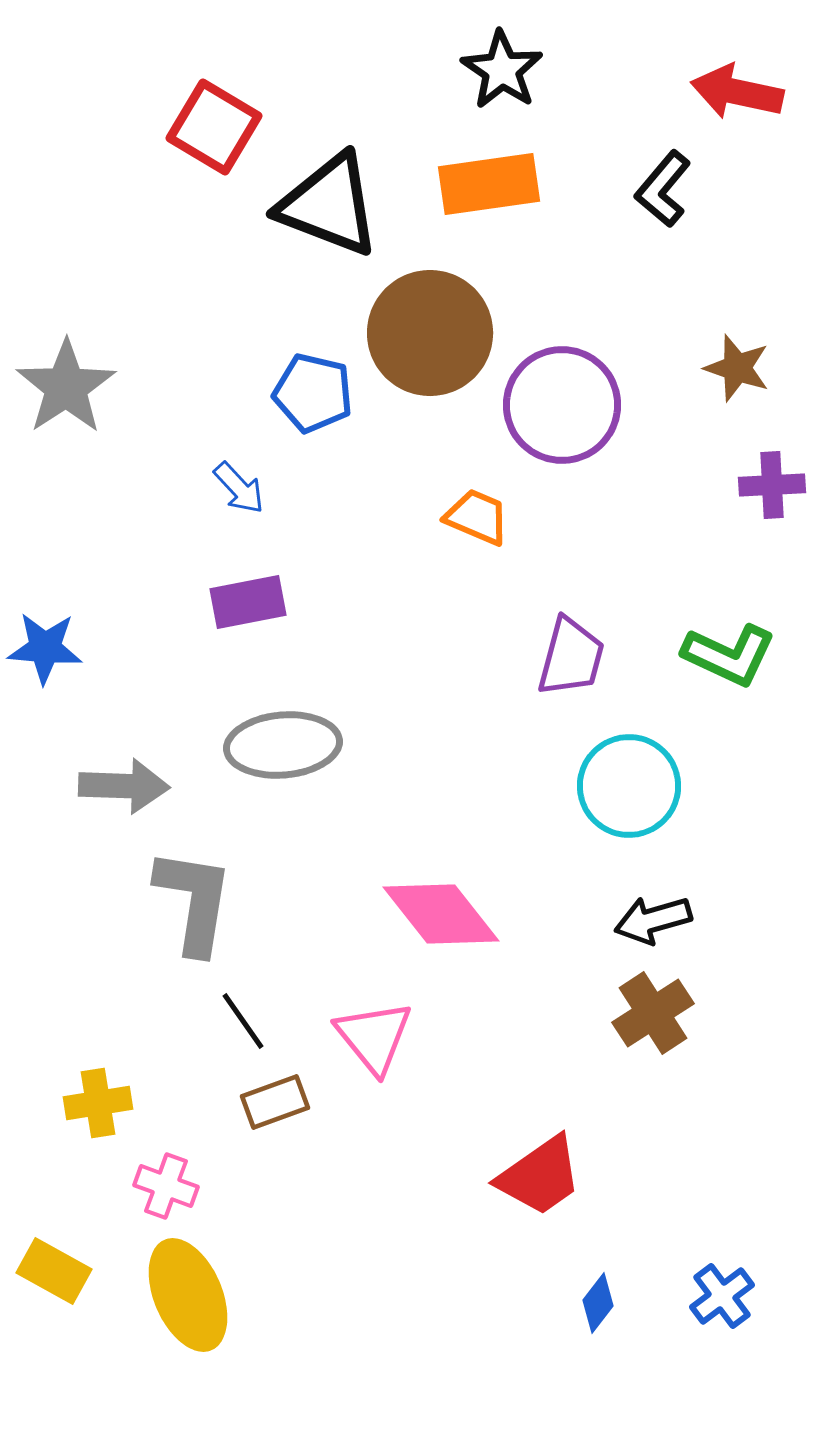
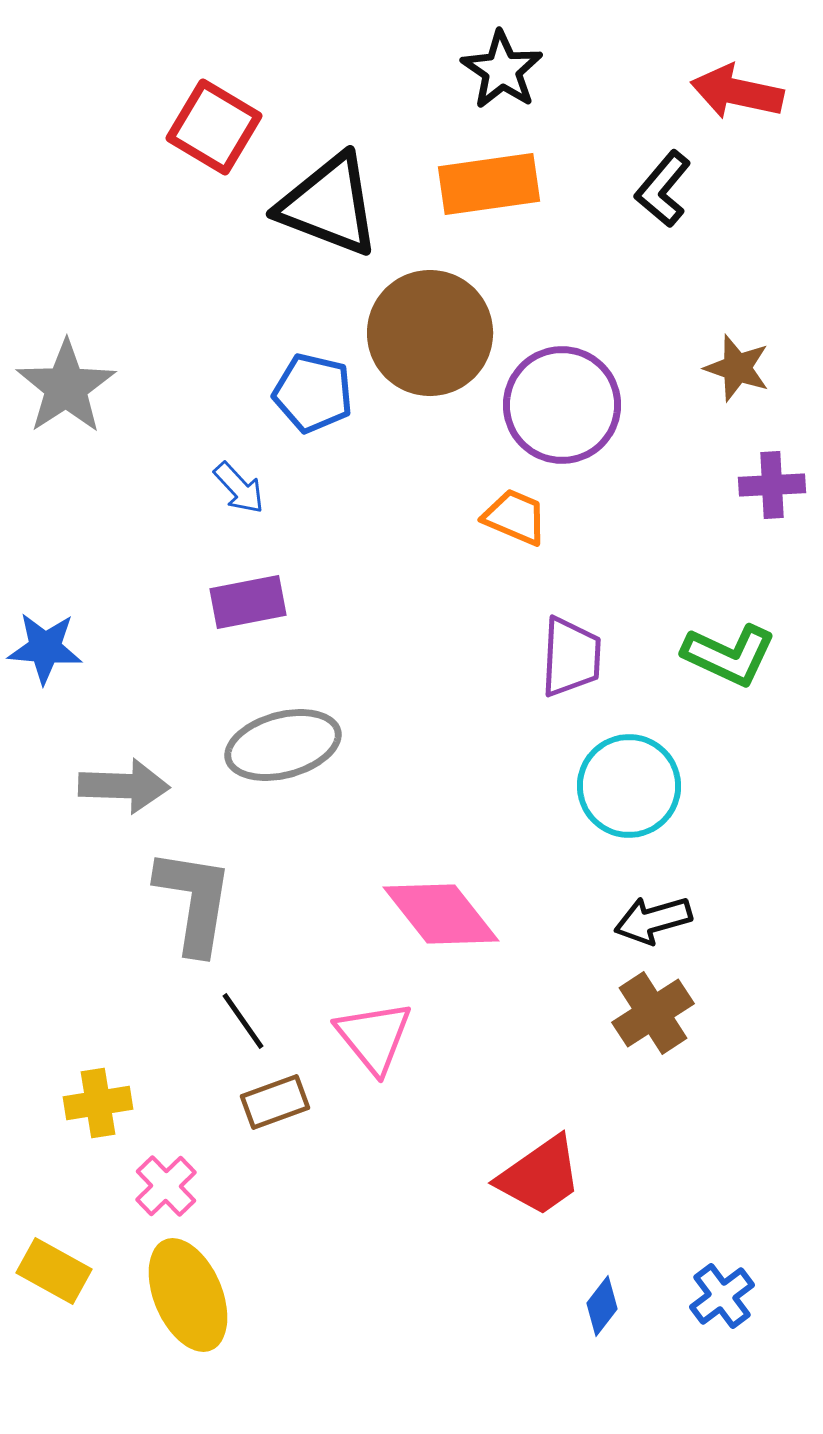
orange trapezoid: moved 38 px right
purple trapezoid: rotated 12 degrees counterclockwise
gray ellipse: rotated 10 degrees counterclockwise
pink cross: rotated 26 degrees clockwise
blue diamond: moved 4 px right, 3 px down
